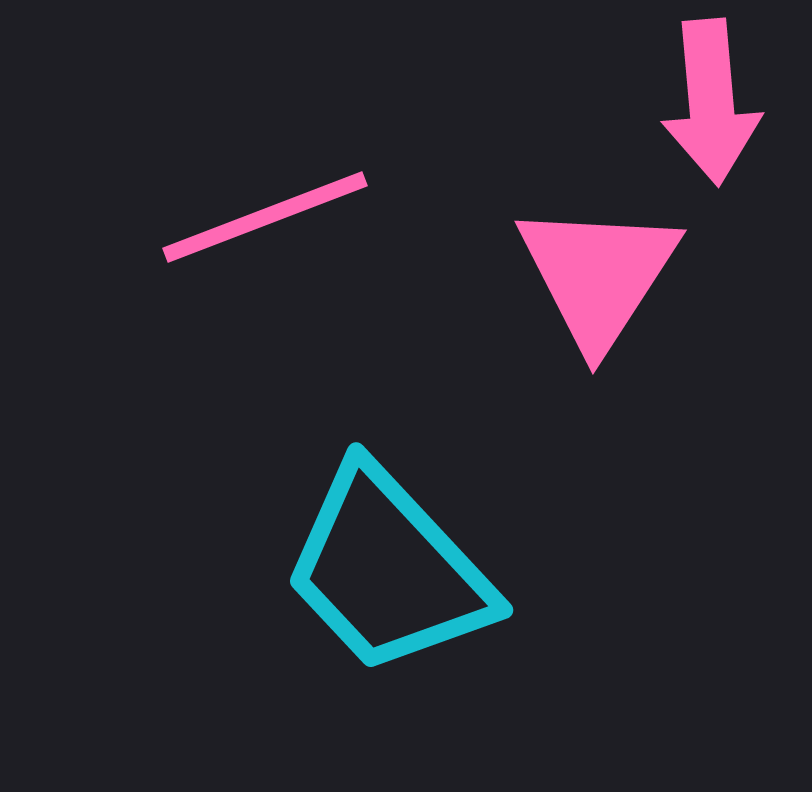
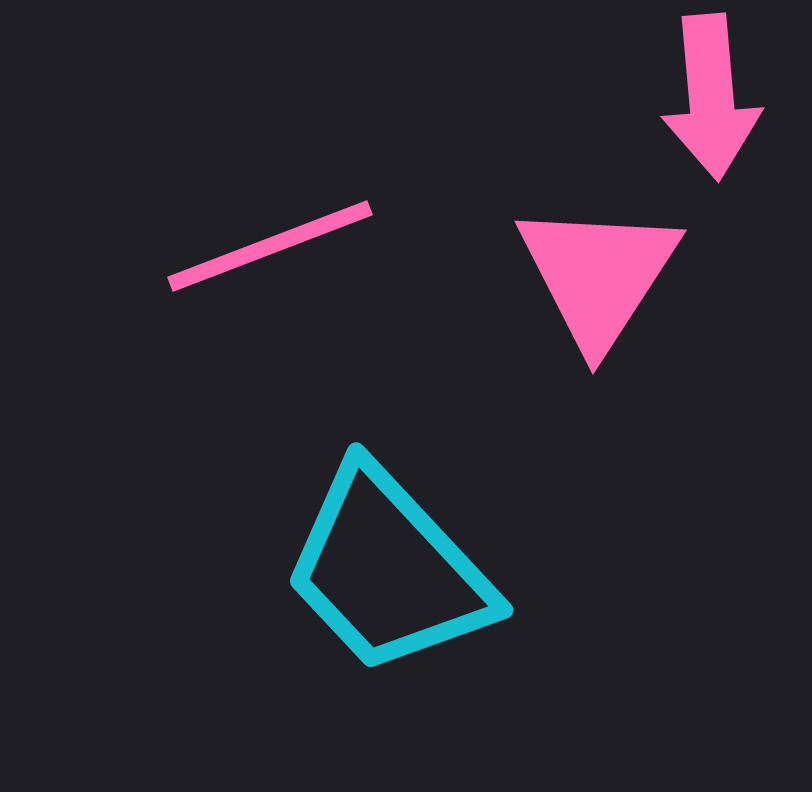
pink arrow: moved 5 px up
pink line: moved 5 px right, 29 px down
